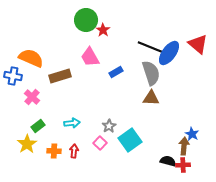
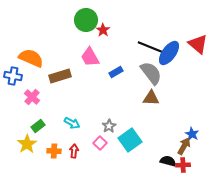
gray semicircle: rotated 20 degrees counterclockwise
cyan arrow: rotated 35 degrees clockwise
brown arrow: rotated 24 degrees clockwise
